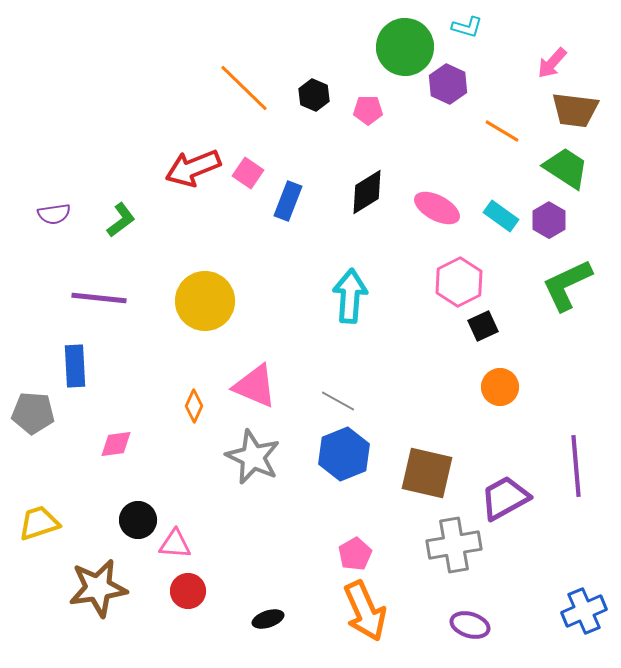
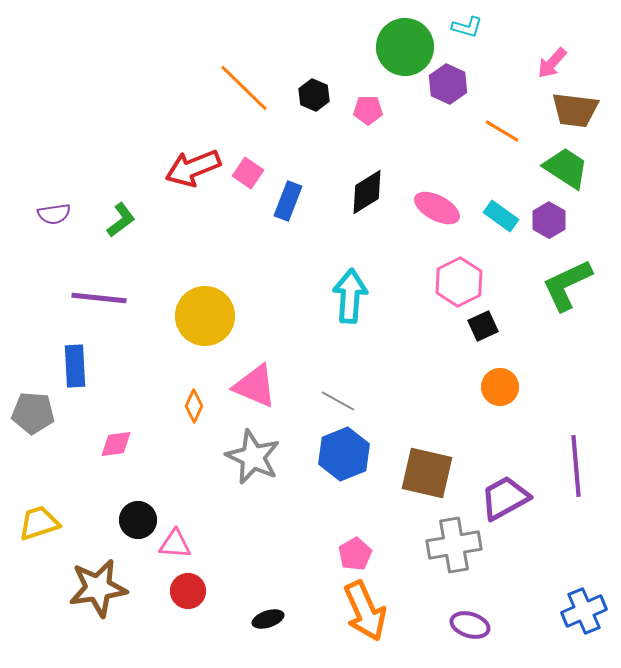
yellow circle at (205, 301): moved 15 px down
